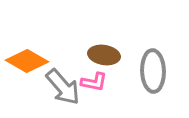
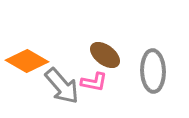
brown ellipse: moved 1 px right; rotated 28 degrees clockwise
gray arrow: moved 1 px left, 1 px up
